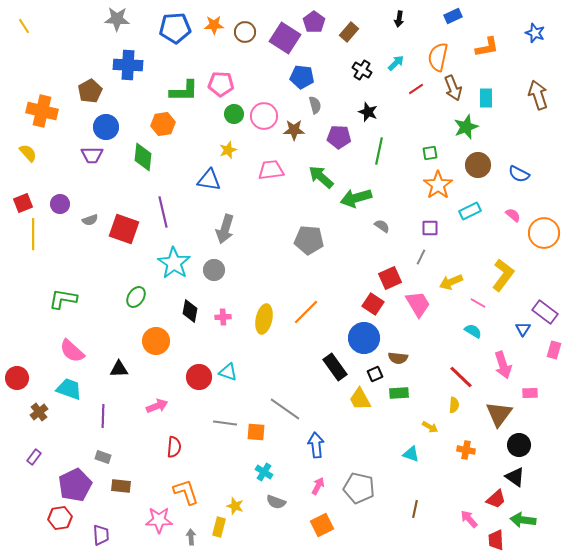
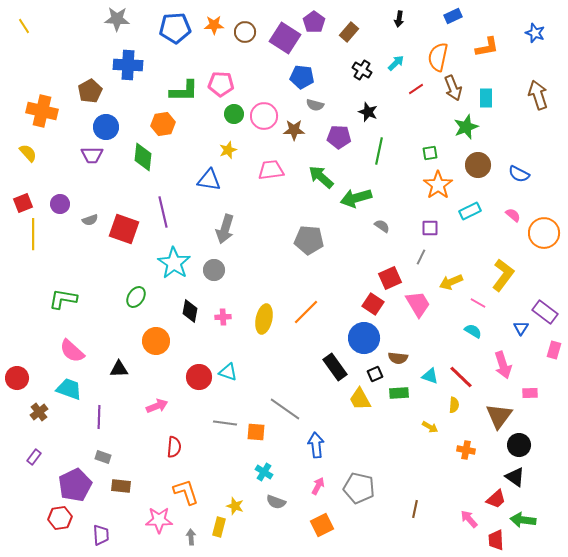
gray semicircle at (315, 105): rotated 120 degrees clockwise
blue triangle at (523, 329): moved 2 px left, 1 px up
brown triangle at (499, 414): moved 2 px down
purple line at (103, 416): moved 4 px left, 1 px down
cyan triangle at (411, 454): moved 19 px right, 78 px up
